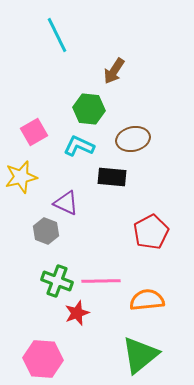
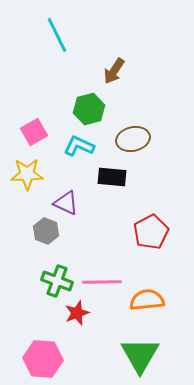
green hexagon: rotated 20 degrees counterclockwise
yellow star: moved 6 px right, 3 px up; rotated 12 degrees clockwise
pink line: moved 1 px right, 1 px down
green triangle: rotated 21 degrees counterclockwise
